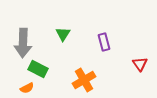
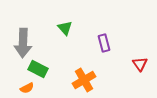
green triangle: moved 2 px right, 6 px up; rotated 14 degrees counterclockwise
purple rectangle: moved 1 px down
